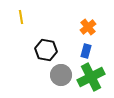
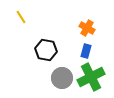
yellow line: rotated 24 degrees counterclockwise
orange cross: moved 1 px left, 1 px down; rotated 21 degrees counterclockwise
gray circle: moved 1 px right, 3 px down
